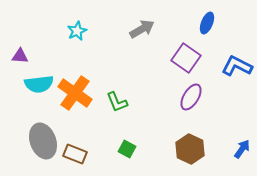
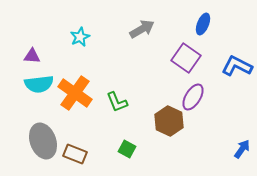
blue ellipse: moved 4 px left, 1 px down
cyan star: moved 3 px right, 6 px down
purple triangle: moved 12 px right
purple ellipse: moved 2 px right
brown hexagon: moved 21 px left, 28 px up
